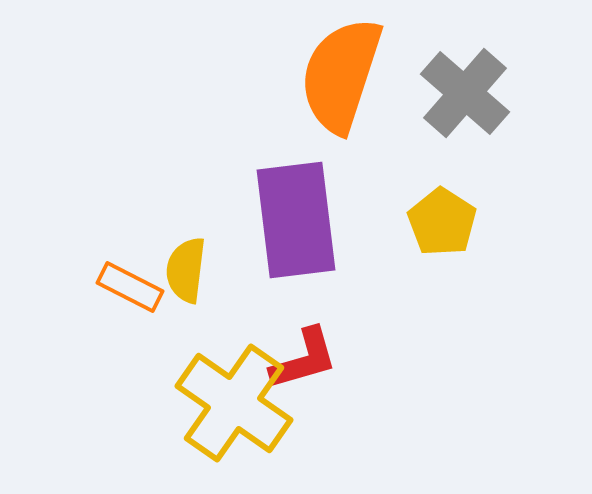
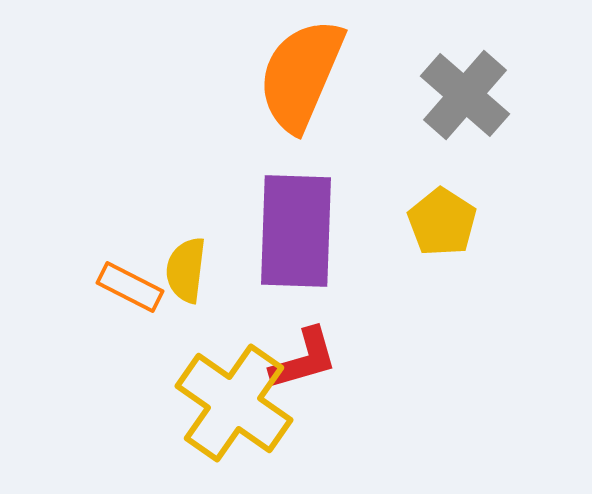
orange semicircle: moved 40 px left; rotated 5 degrees clockwise
gray cross: moved 2 px down
purple rectangle: moved 11 px down; rotated 9 degrees clockwise
